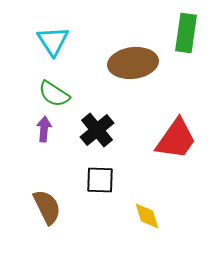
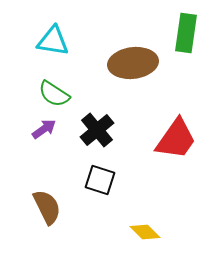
cyan triangle: rotated 48 degrees counterclockwise
purple arrow: rotated 50 degrees clockwise
black square: rotated 16 degrees clockwise
yellow diamond: moved 2 px left, 16 px down; rotated 28 degrees counterclockwise
